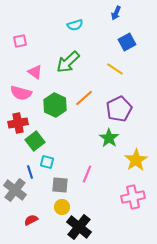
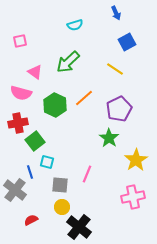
blue arrow: rotated 48 degrees counterclockwise
